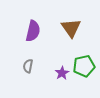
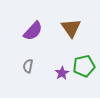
purple semicircle: rotated 30 degrees clockwise
